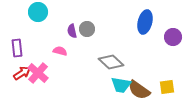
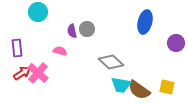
purple circle: moved 3 px right, 6 px down
yellow square: rotated 21 degrees clockwise
